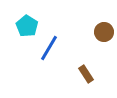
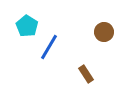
blue line: moved 1 px up
